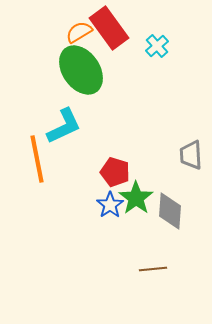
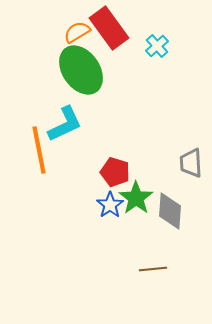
orange semicircle: moved 2 px left
cyan L-shape: moved 1 px right, 2 px up
gray trapezoid: moved 8 px down
orange line: moved 2 px right, 9 px up
